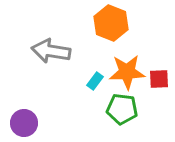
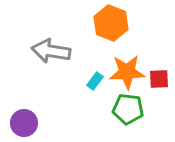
green pentagon: moved 6 px right
